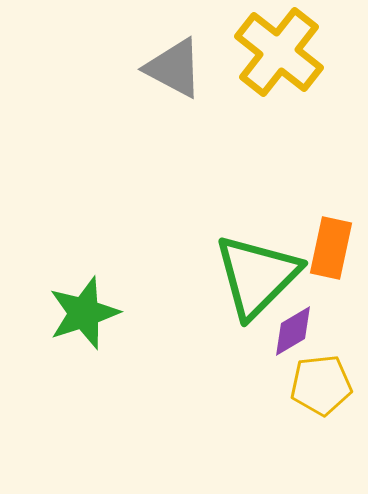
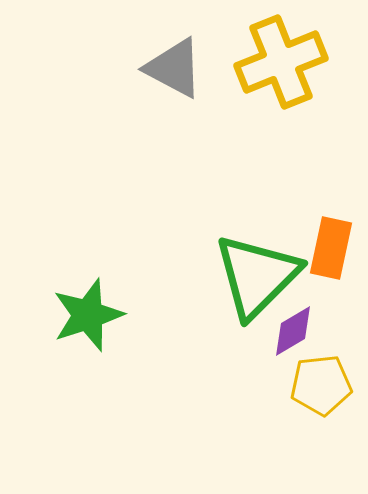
yellow cross: moved 2 px right, 10 px down; rotated 30 degrees clockwise
green star: moved 4 px right, 2 px down
